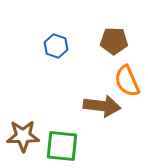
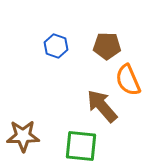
brown pentagon: moved 7 px left, 5 px down
orange semicircle: moved 1 px right, 1 px up
brown arrow: rotated 138 degrees counterclockwise
green square: moved 19 px right
